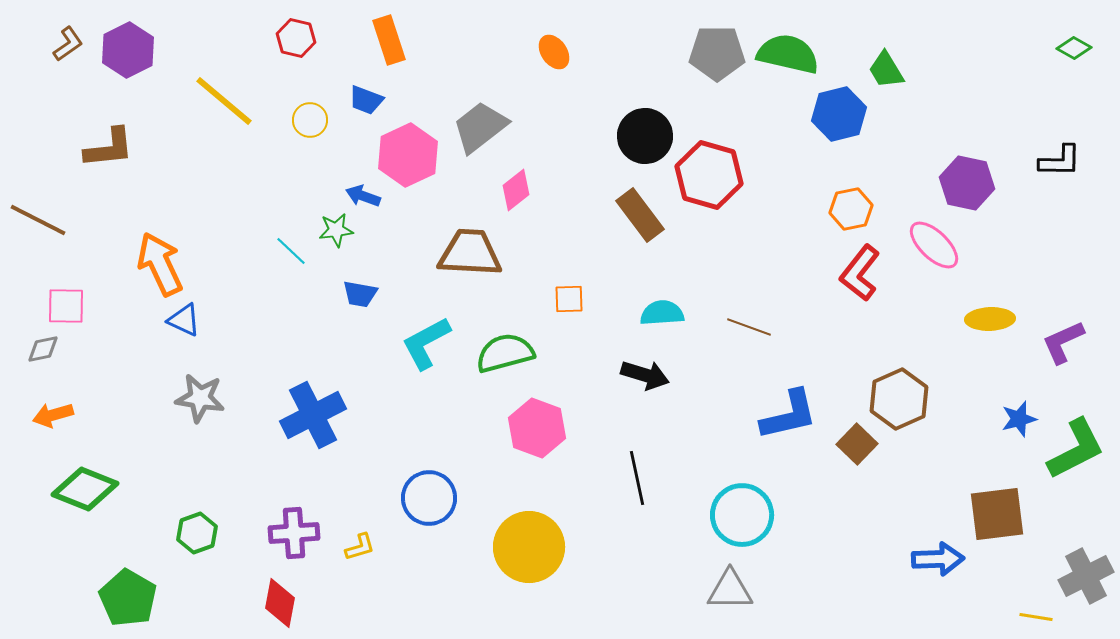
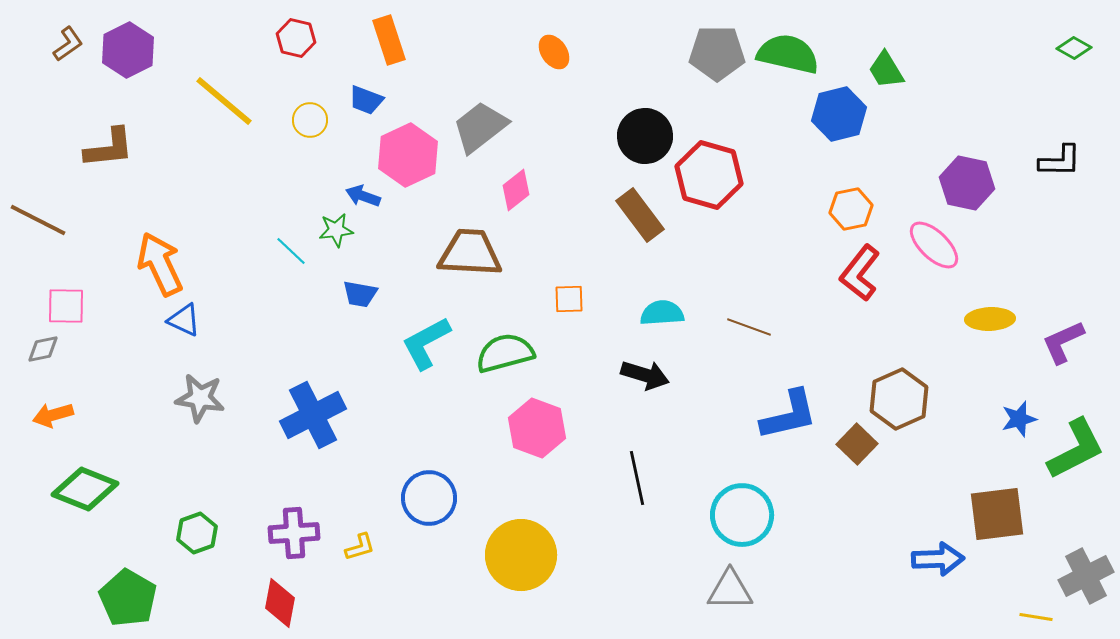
yellow circle at (529, 547): moved 8 px left, 8 px down
